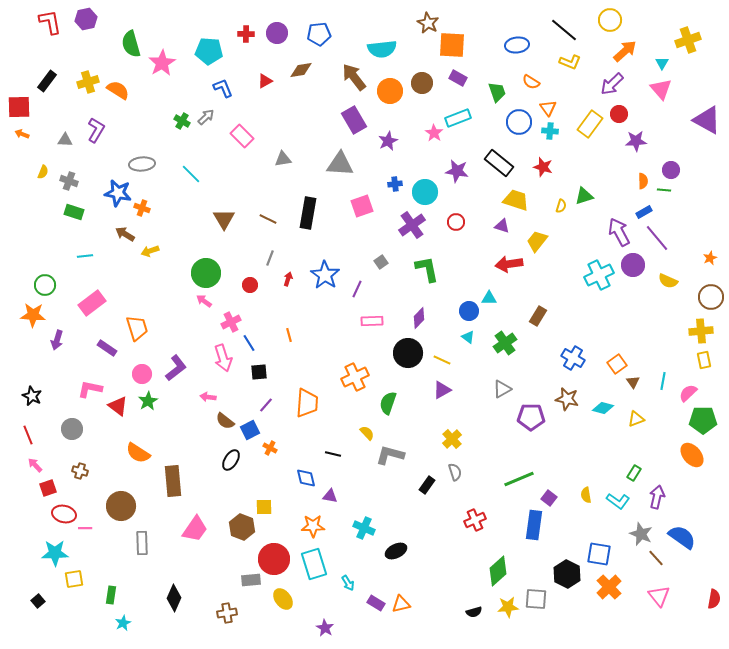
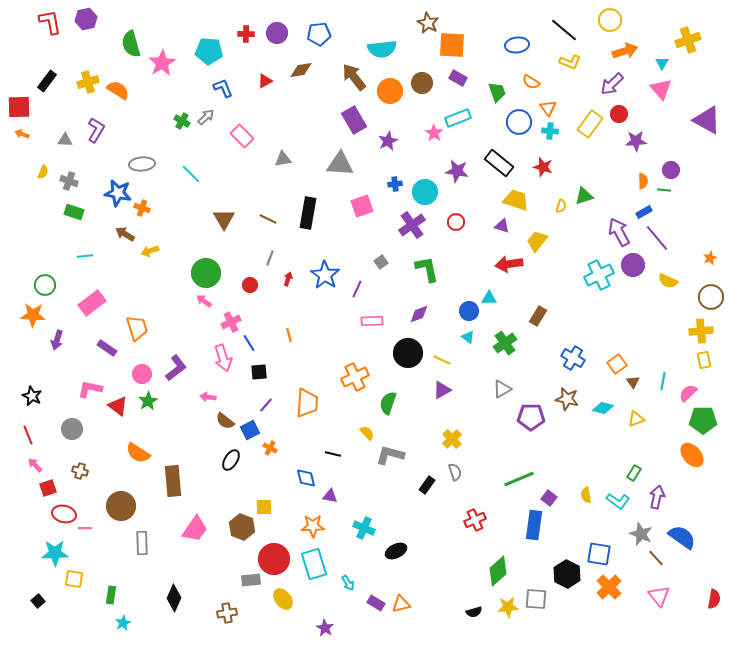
orange arrow at (625, 51): rotated 25 degrees clockwise
purple diamond at (419, 318): moved 4 px up; rotated 25 degrees clockwise
yellow square at (74, 579): rotated 18 degrees clockwise
